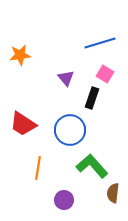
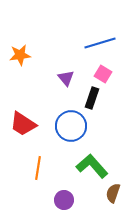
pink square: moved 2 px left
blue circle: moved 1 px right, 4 px up
brown semicircle: rotated 12 degrees clockwise
